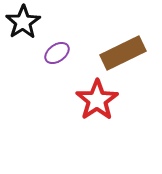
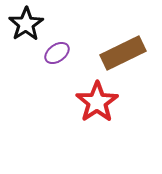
black star: moved 3 px right, 2 px down
red star: moved 2 px down
